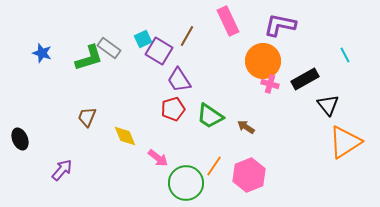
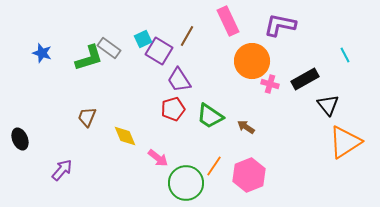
orange circle: moved 11 px left
